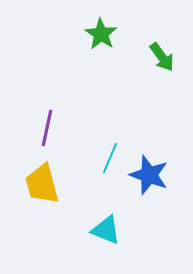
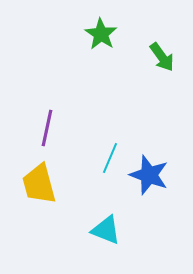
yellow trapezoid: moved 3 px left
